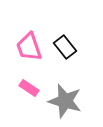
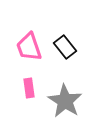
pink rectangle: rotated 48 degrees clockwise
gray star: rotated 16 degrees clockwise
